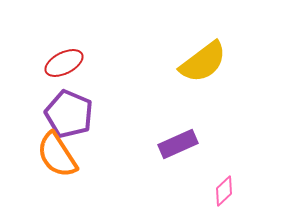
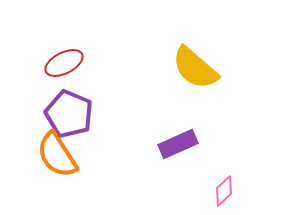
yellow semicircle: moved 8 px left, 6 px down; rotated 78 degrees clockwise
